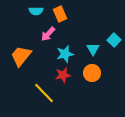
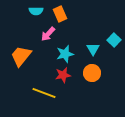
yellow line: rotated 25 degrees counterclockwise
